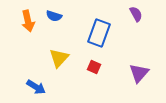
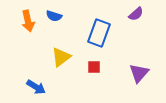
purple semicircle: rotated 77 degrees clockwise
yellow triangle: moved 2 px right, 1 px up; rotated 10 degrees clockwise
red square: rotated 24 degrees counterclockwise
